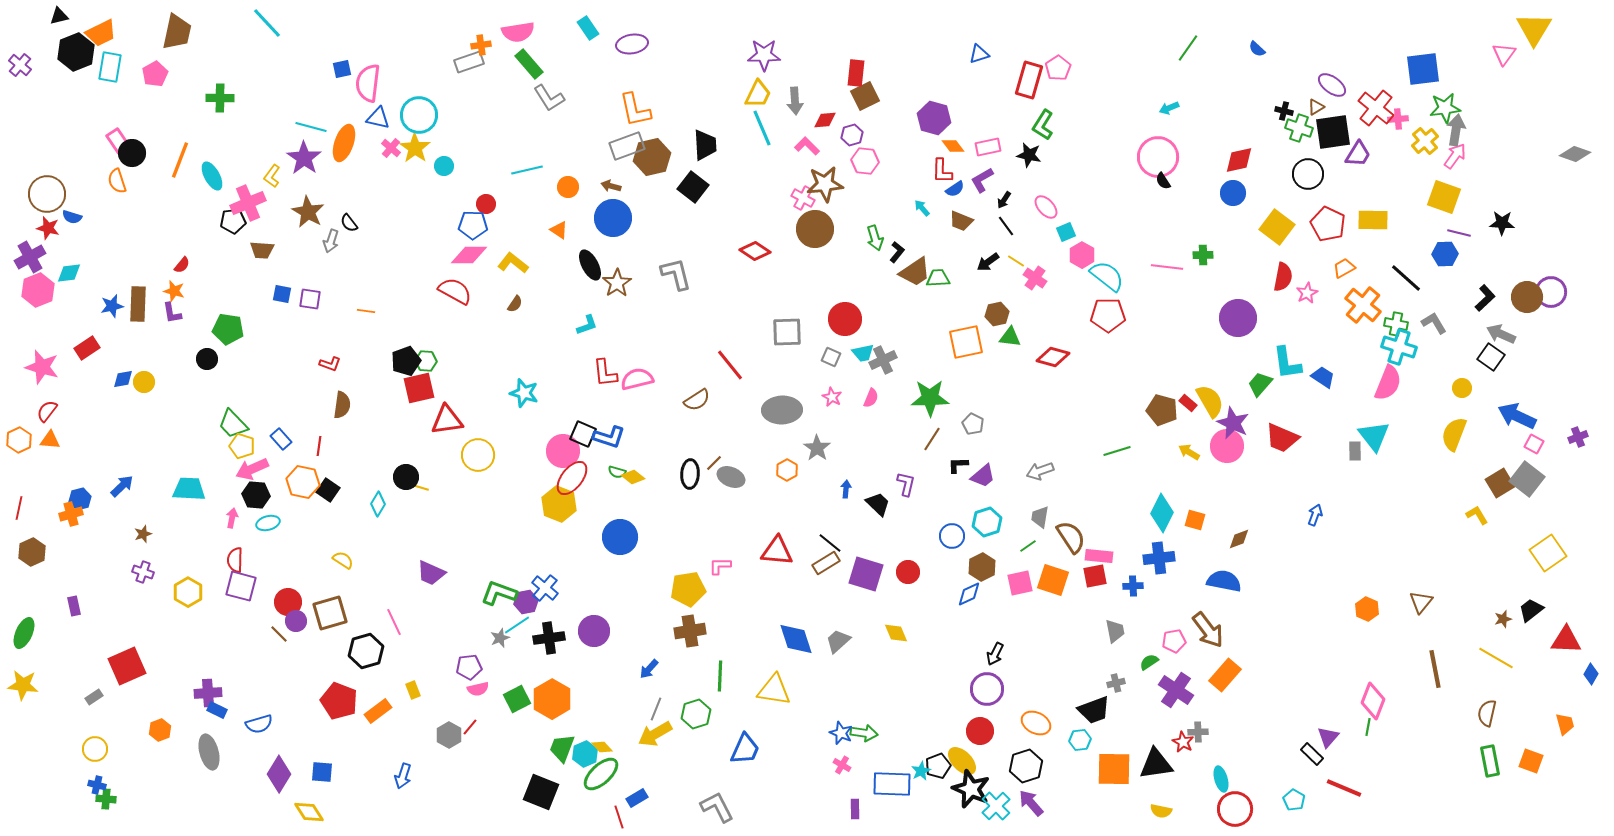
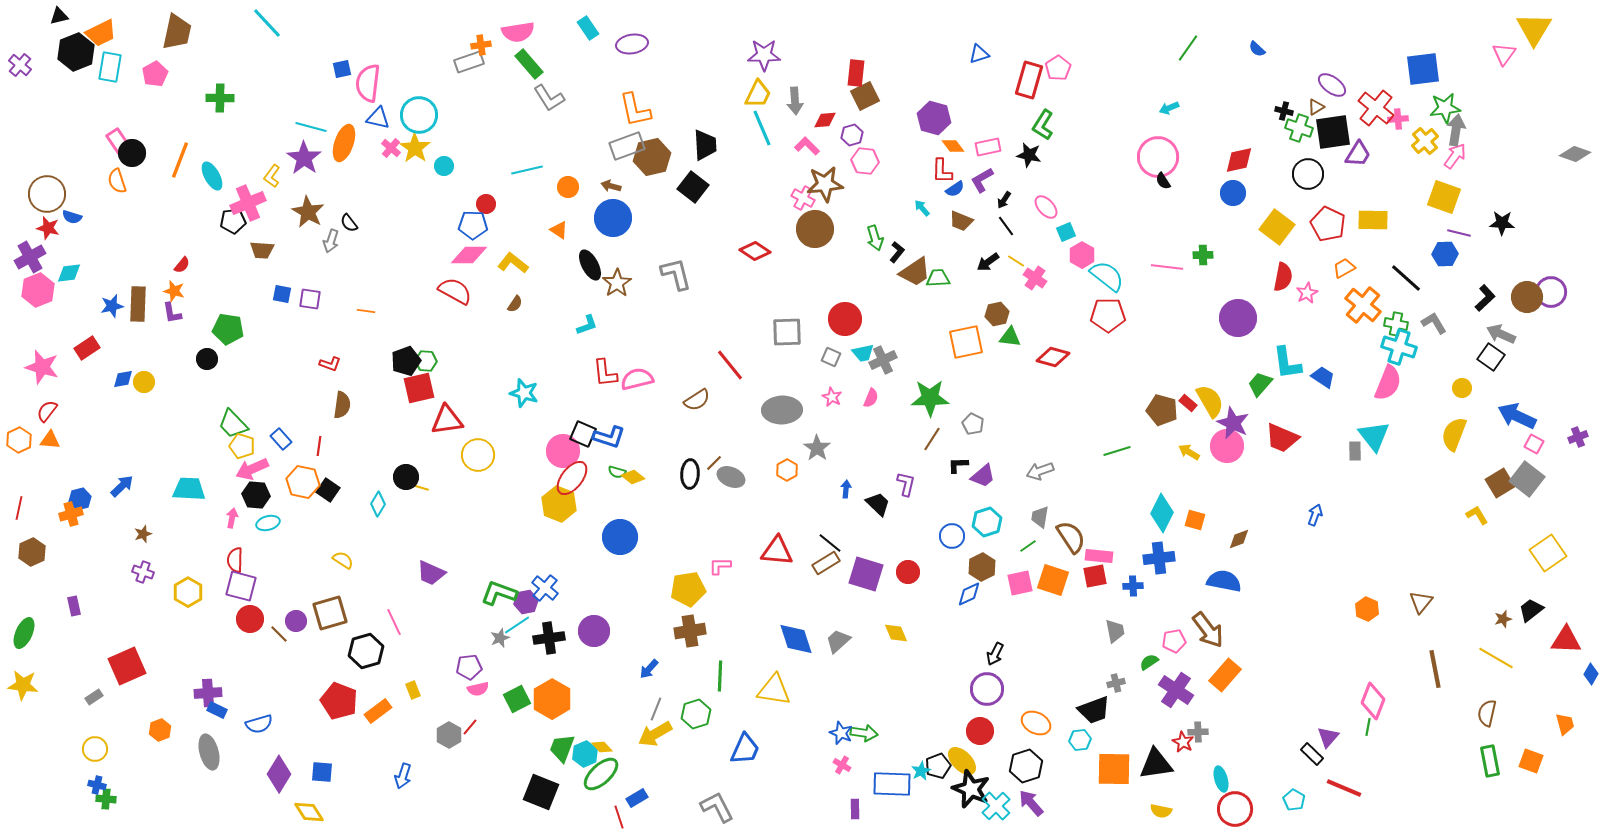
red circle at (288, 602): moved 38 px left, 17 px down
